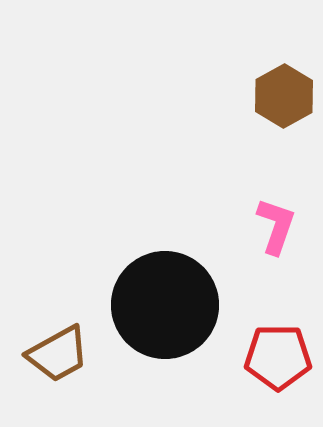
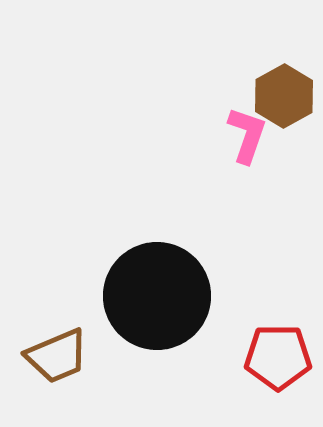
pink L-shape: moved 29 px left, 91 px up
black circle: moved 8 px left, 9 px up
brown trapezoid: moved 1 px left, 2 px down; rotated 6 degrees clockwise
